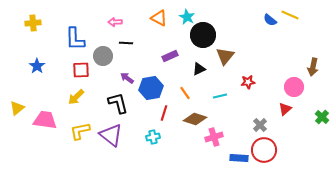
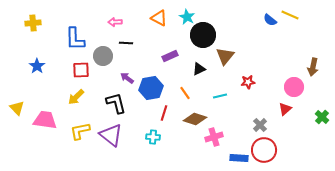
black L-shape: moved 2 px left
yellow triangle: rotated 35 degrees counterclockwise
cyan cross: rotated 16 degrees clockwise
